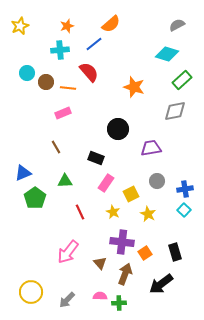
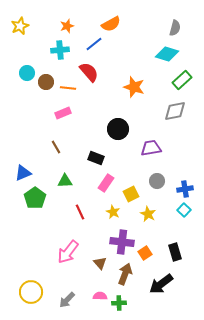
orange semicircle at (111, 24): rotated 12 degrees clockwise
gray semicircle at (177, 25): moved 2 px left, 3 px down; rotated 133 degrees clockwise
